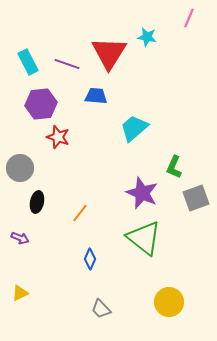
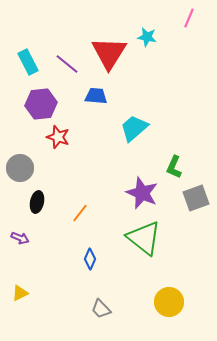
purple line: rotated 20 degrees clockwise
